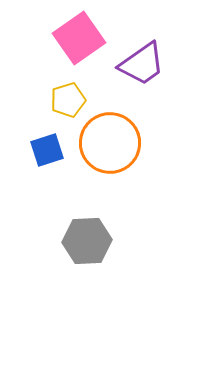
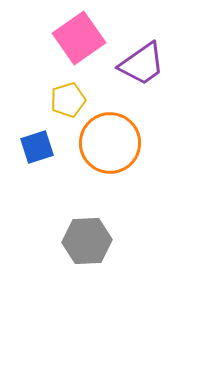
blue square: moved 10 px left, 3 px up
